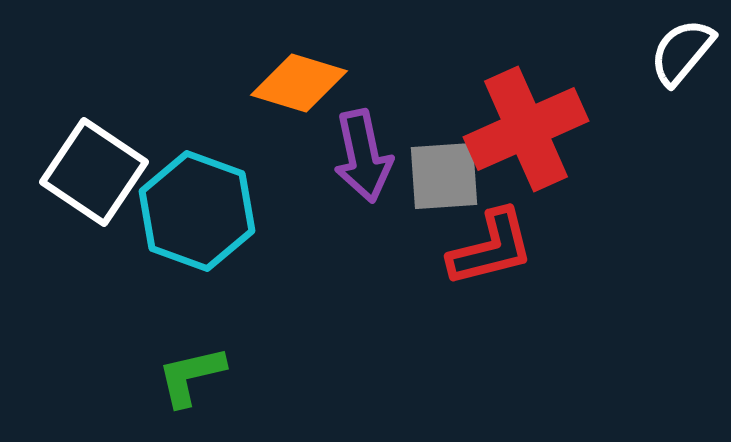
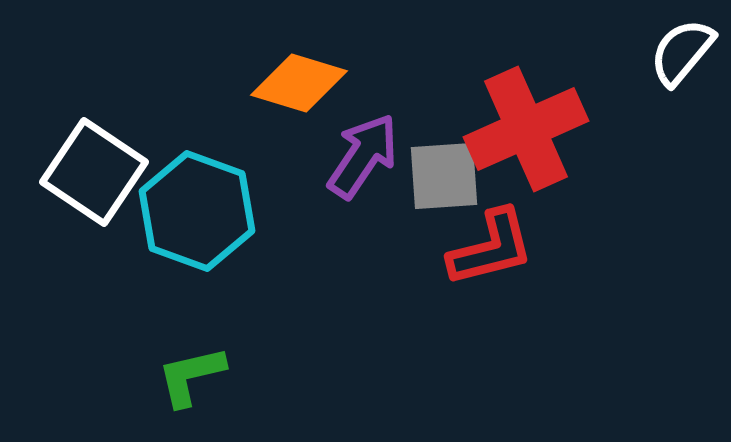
purple arrow: rotated 134 degrees counterclockwise
